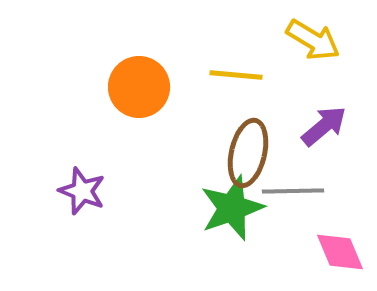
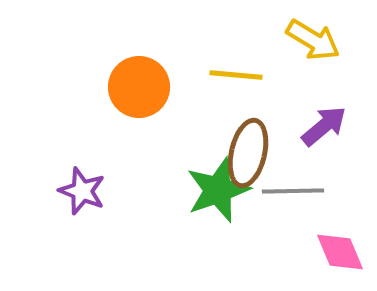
green star: moved 14 px left, 18 px up
